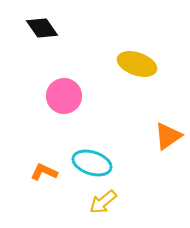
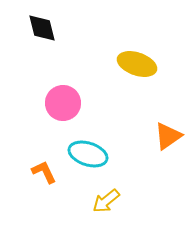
black diamond: rotated 20 degrees clockwise
pink circle: moved 1 px left, 7 px down
cyan ellipse: moved 4 px left, 9 px up
orange L-shape: rotated 40 degrees clockwise
yellow arrow: moved 3 px right, 1 px up
